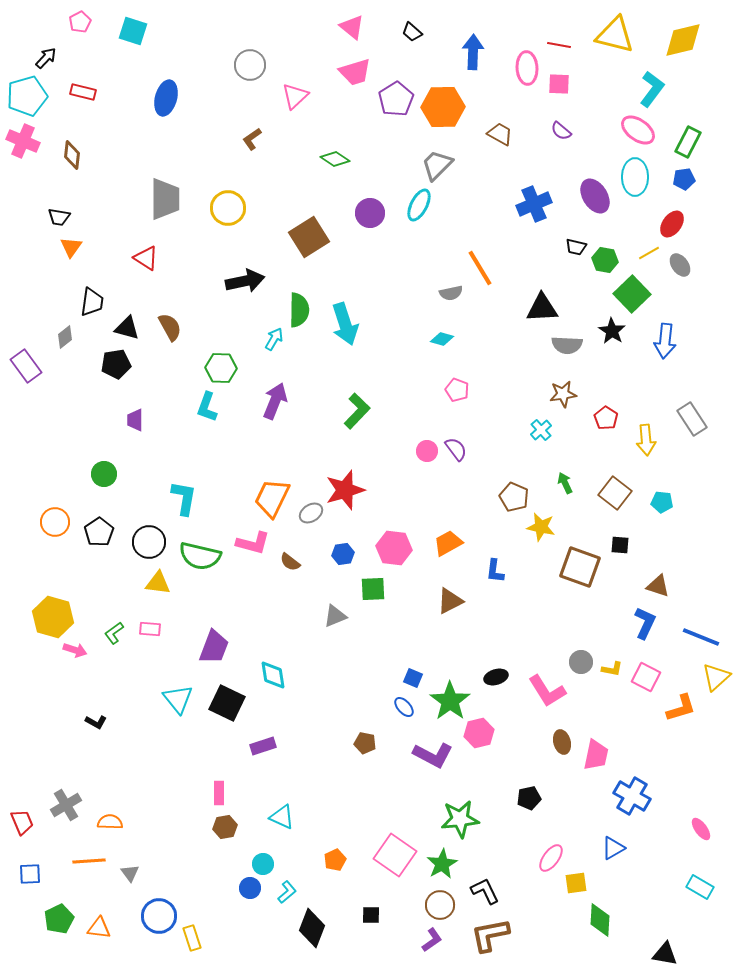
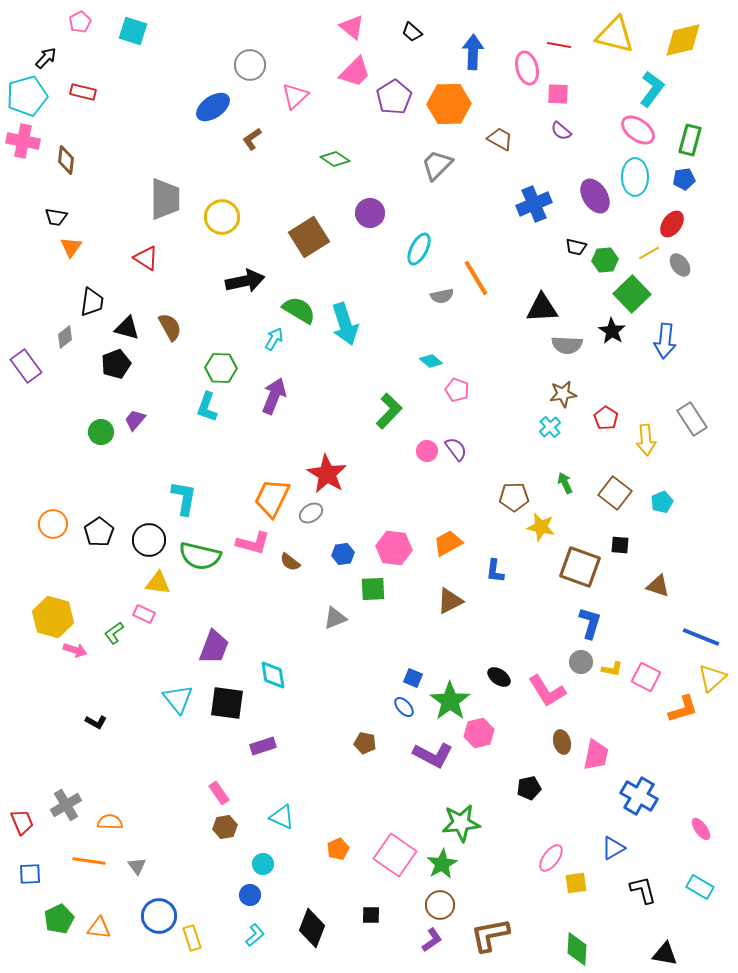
pink ellipse at (527, 68): rotated 12 degrees counterclockwise
pink trapezoid at (355, 72): rotated 28 degrees counterclockwise
pink square at (559, 84): moved 1 px left, 10 px down
blue ellipse at (166, 98): moved 47 px right, 9 px down; rotated 40 degrees clockwise
purple pentagon at (396, 99): moved 2 px left, 2 px up
orange hexagon at (443, 107): moved 6 px right, 3 px up
brown trapezoid at (500, 134): moved 5 px down
pink cross at (23, 141): rotated 12 degrees counterclockwise
green rectangle at (688, 142): moved 2 px right, 2 px up; rotated 12 degrees counterclockwise
brown diamond at (72, 155): moved 6 px left, 5 px down
cyan ellipse at (419, 205): moved 44 px down
yellow circle at (228, 208): moved 6 px left, 9 px down
black trapezoid at (59, 217): moved 3 px left
green hexagon at (605, 260): rotated 15 degrees counterclockwise
orange line at (480, 268): moved 4 px left, 10 px down
gray semicircle at (451, 293): moved 9 px left, 3 px down
green semicircle at (299, 310): rotated 60 degrees counterclockwise
cyan diamond at (442, 339): moved 11 px left, 22 px down; rotated 25 degrees clockwise
black pentagon at (116, 364): rotated 12 degrees counterclockwise
purple arrow at (275, 401): moved 1 px left, 5 px up
green L-shape at (357, 411): moved 32 px right
purple trapezoid at (135, 420): rotated 40 degrees clockwise
cyan cross at (541, 430): moved 9 px right, 3 px up
green circle at (104, 474): moved 3 px left, 42 px up
red star at (345, 490): moved 18 px left, 16 px up; rotated 24 degrees counterclockwise
brown pentagon at (514, 497): rotated 24 degrees counterclockwise
cyan pentagon at (662, 502): rotated 30 degrees counterclockwise
orange circle at (55, 522): moved 2 px left, 2 px down
black circle at (149, 542): moved 2 px up
gray triangle at (335, 616): moved 2 px down
blue L-shape at (645, 623): moved 55 px left; rotated 8 degrees counterclockwise
pink rectangle at (150, 629): moved 6 px left, 15 px up; rotated 20 degrees clockwise
black ellipse at (496, 677): moved 3 px right; rotated 50 degrees clockwise
yellow triangle at (716, 677): moved 4 px left, 1 px down
black square at (227, 703): rotated 18 degrees counterclockwise
orange L-shape at (681, 708): moved 2 px right, 1 px down
pink rectangle at (219, 793): rotated 35 degrees counterclockwise
blue cross at (632, 796): moved 7 px right
black pentagon at (529, 798): moved 10 px up
green star at (460, 819): moved 1 px right, 4 px down
orange pentagon at (335, 860): moved 3 px right, 11 px up
orange line at (89, 861): rotated 12 degrees clockwise
gray triangle at (130, 873): moved 7 px right, 7 px up
blue circle at (250, 888): moved 7 px down
black L-shape at (485, 891): moved 158 px right, 1 px up; rotated 12 degrees clockwise
cyan L-shape at (287, 892): moved 32 px left, 43 px down
green diamond at (600, 920): moved 23 px left, 29 px down
